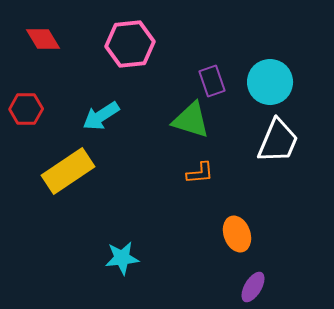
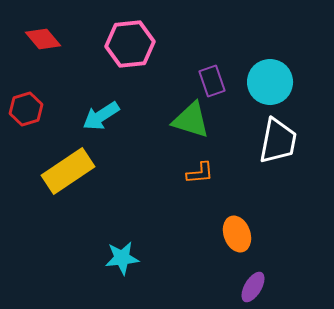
red diamond: rotated 9 degrees counterclockwise
red hexagon: rotated 16 degrees counterclockwise
white trapezoid: rotated 12 degrees counterclockwise
